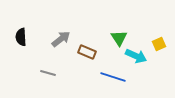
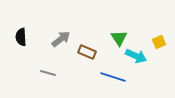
yellow square: moved 2 px up
